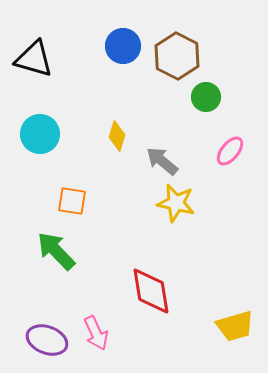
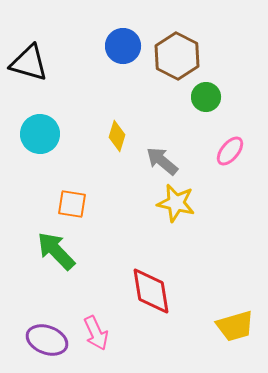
black triangle: moved 5 px left, 4 px down
orange square: moved 3 px down
